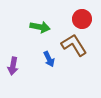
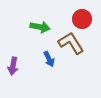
brown L-shape: moved 3 px left, 2 px up
